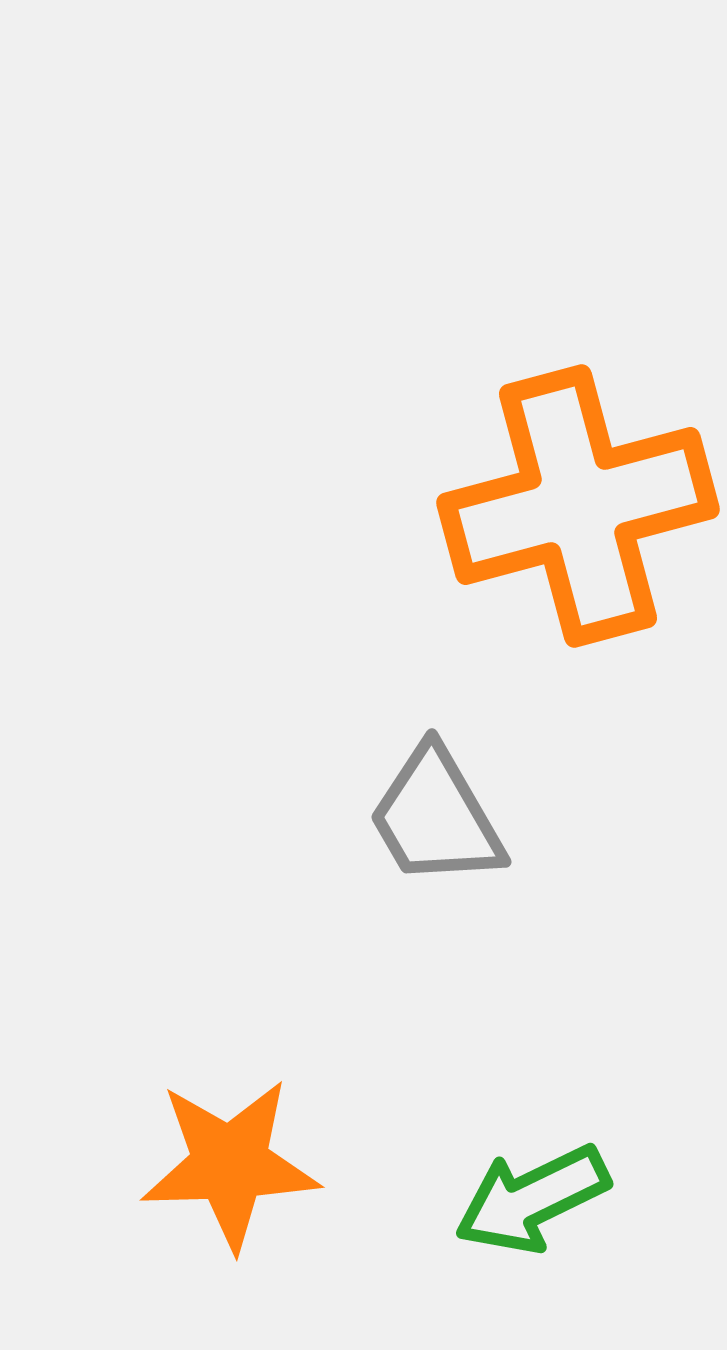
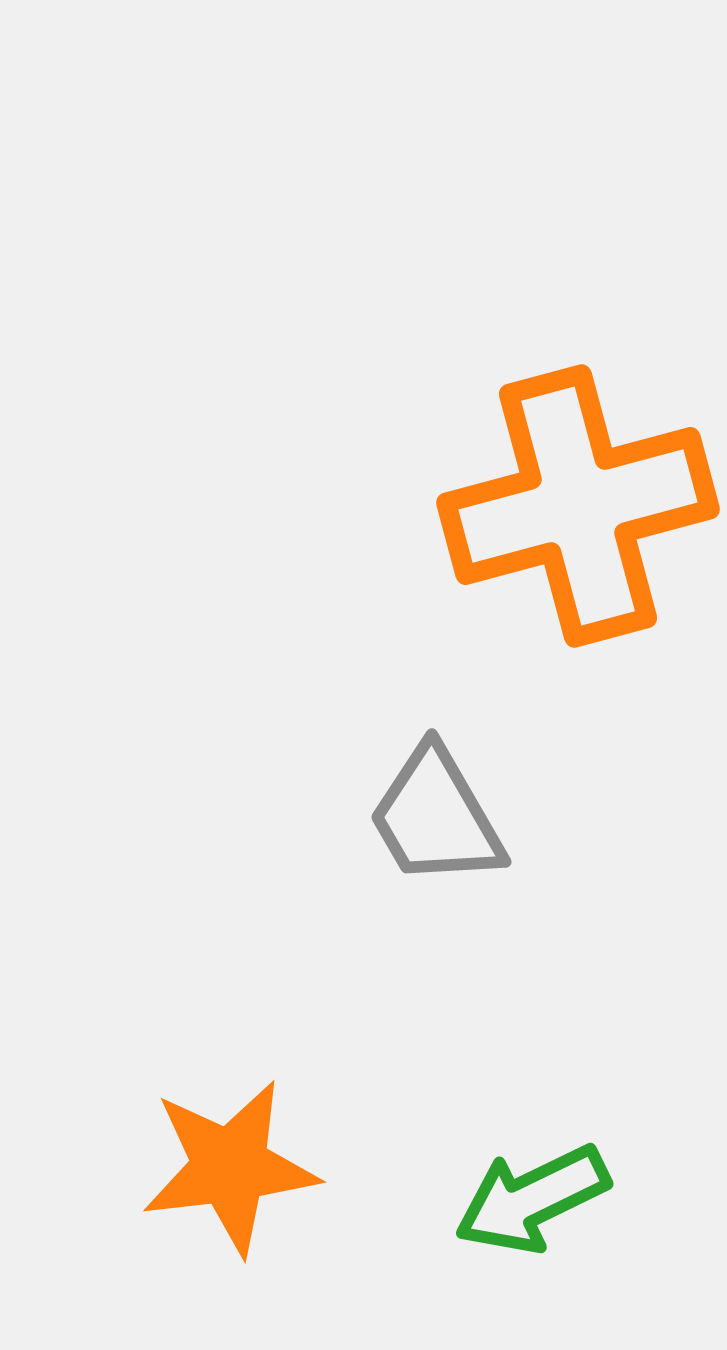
orange star: moved 3 px down; rotated 5 degrees counterclockwise
